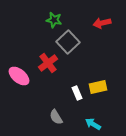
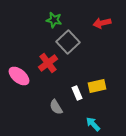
yellow rectangle: moved 1 px left, 1 px up
gray semicircle: moved 10 px up
cyan arrow: rotated 14 degrees clockwise
